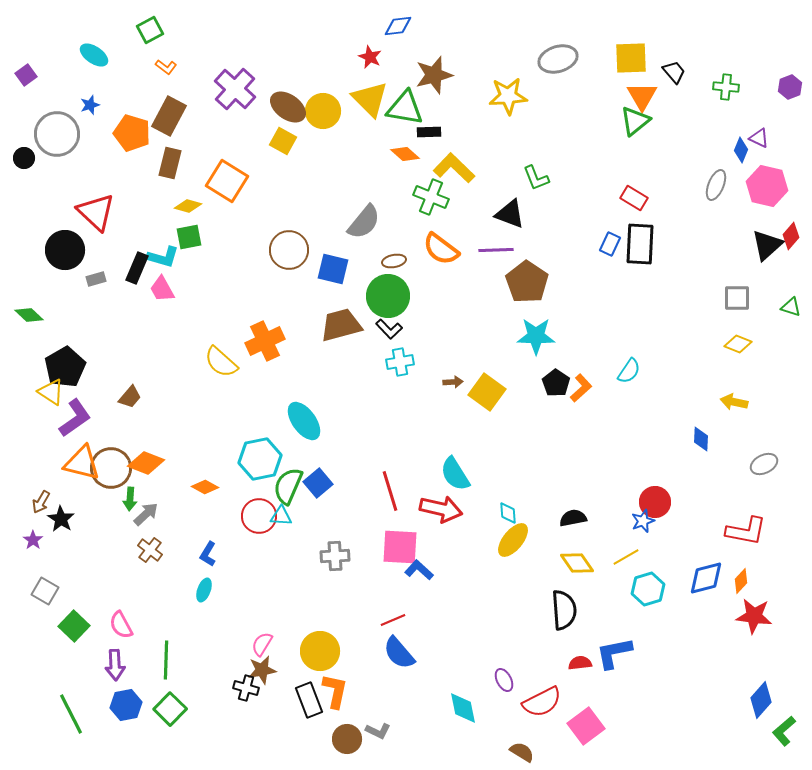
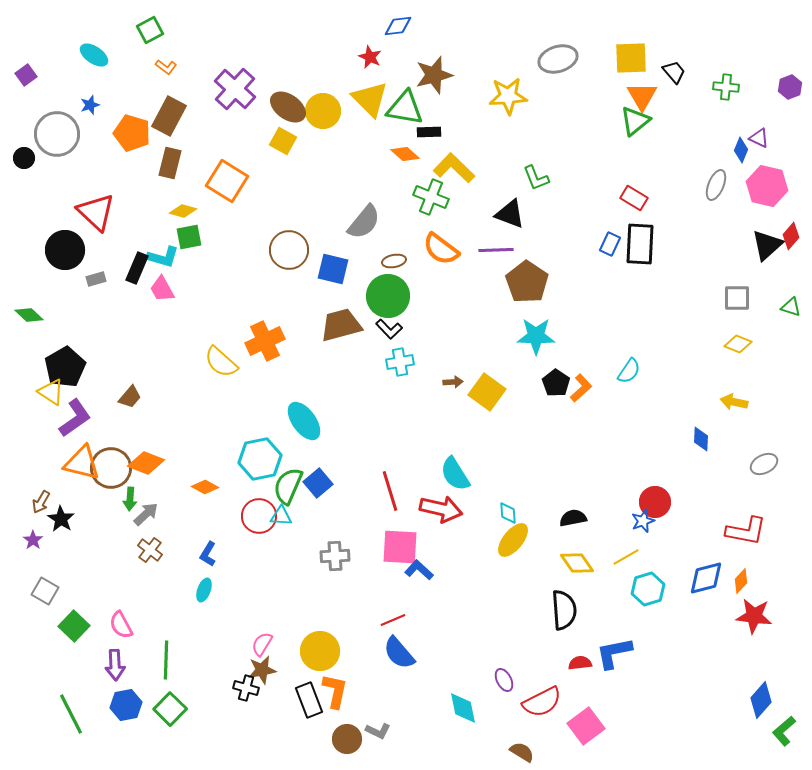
yellow diamond at (188, 206): moved 5 px left, 5 px down
